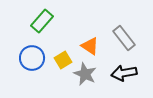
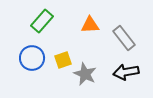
orange triangle: moved 21 px up; rotated 36 degrees counterclockwise
yellow square: rotated 12 degrees clockwise
black arrow: moved 2 px right, 1 px up
